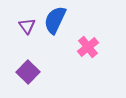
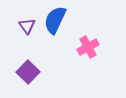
pink cross: rotated 10 degrees clockwise
